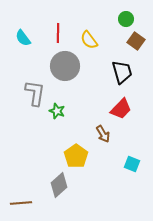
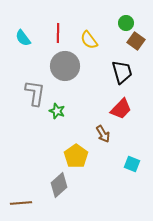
green circle: moved 4 px down
